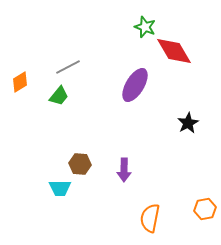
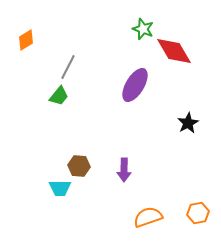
green star: moved 2 px left, 2 px down
gray line: rotated 35 degrees counterclockwise
orange diamond: moved 6 px right, 42 px up
brown hexagon: moved 1 px left, 2 px down
orange hexagon: moved 7 px left, 4 px down
orange semicircle: moved 2 px left, 1 px up; rotated 60 degrees clockwise
